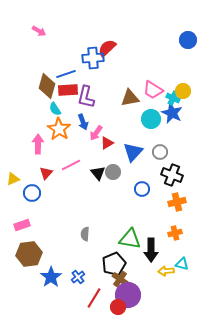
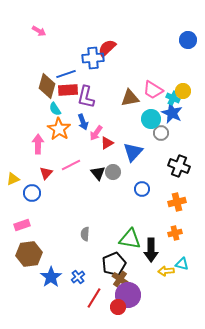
gray circle at (160, 152): moved 1 px right, 19 px up
black cross at (172, 175): moved 7 px right, 9 px up
